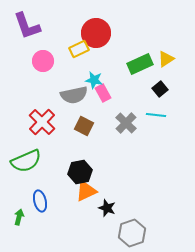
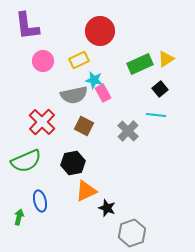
purple L-shape: rotated 12 degrees clockwise
red circle: moved 4 px right, 2 px up
yellow rectangle: moved 11 px down
gray cross: moved 2 px right, 8 px down
black hexagon: moved 7 px left, 9 px up
